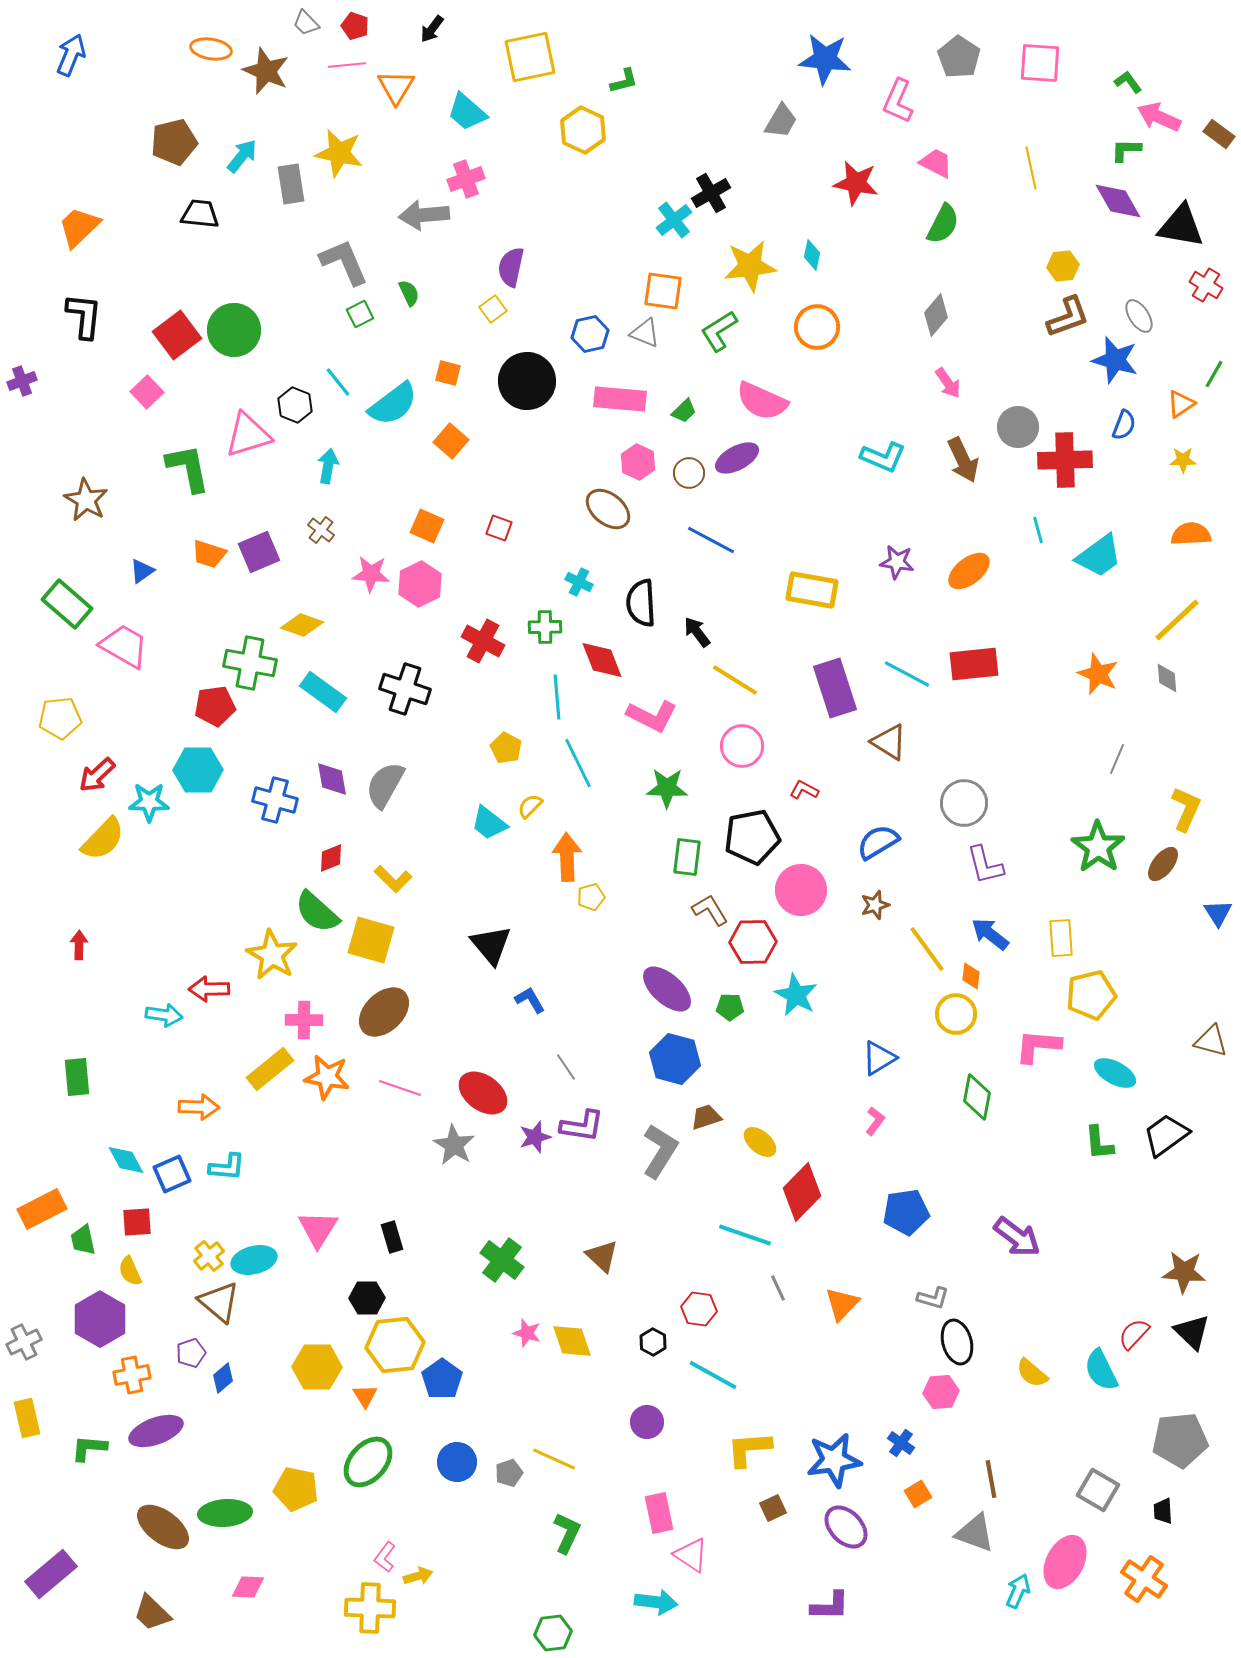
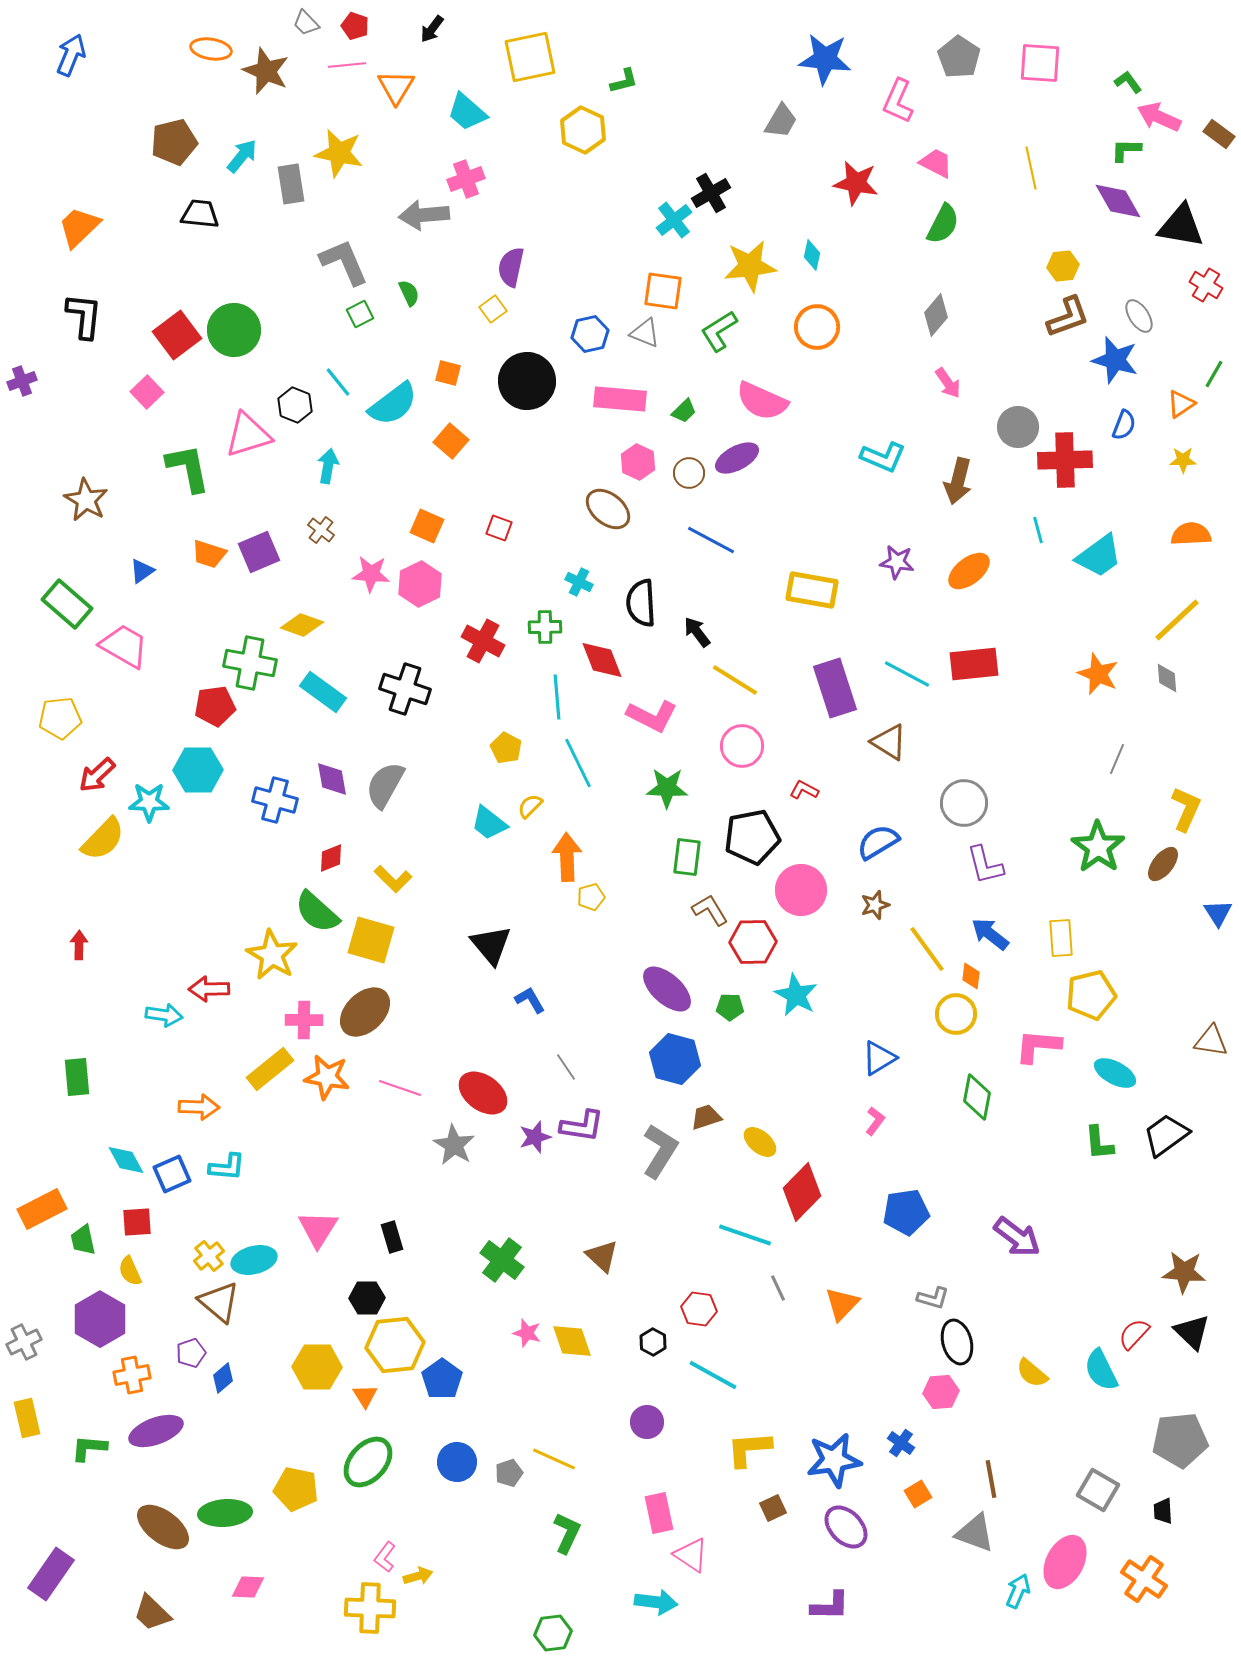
brown arrow at (963, 460): moved 5 px left, 21 px down; rotated 39 degrees clockwise
brown ellipse at (384, 1012): moved 19 px left
brown triangle at (1211, 1041): rotated 6 degrees counterclockwise
purple rectangle at (51, 1574): rotated 15 degrees counterclockwise
